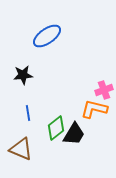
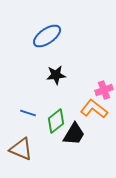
black star: moved 33 px right
orange L-shape: rotated 24 degrees clockwise
blue line: rotated 63 degrees counterclockwise
green diamond: moved 7 px up
